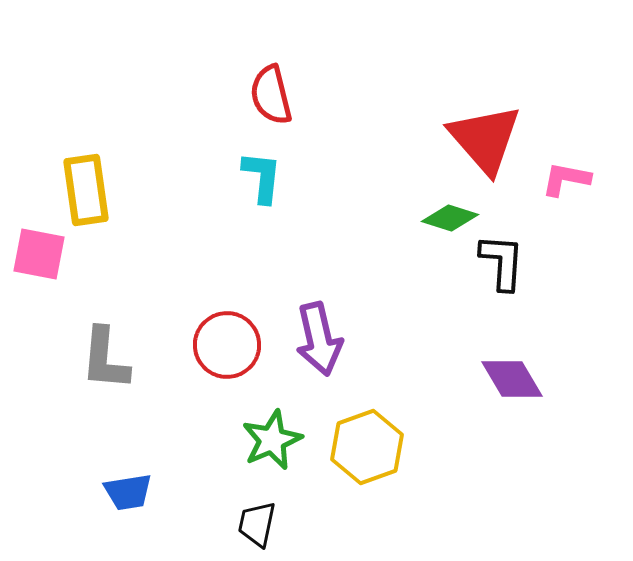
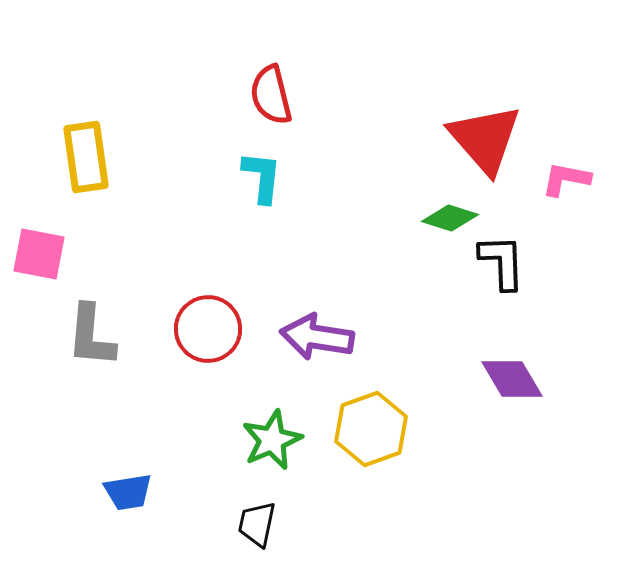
yellow rectangle: moved 33 px up
black L-shape: rotated 6 degrees counterclockwise
purple arrow: moved 2 px left, 2 px up; rotated 112 degrees clockwise
red circle: moved 19 px left, 16 px up
gray L-shape: moved 14 px left, 23 px up
yellow hexagon: moved 4 px right, 18 px up
